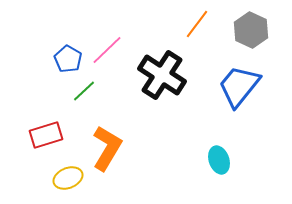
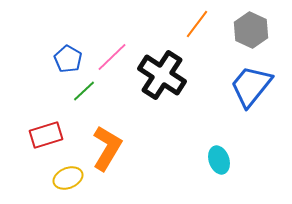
pink line: moved 5 px right, 7 px down
blue trapezoid: moved 12 px right
